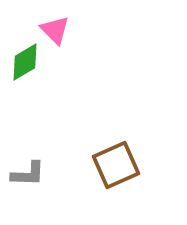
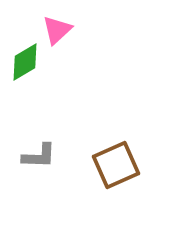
pink triangle: moved 2 px right; rotated 32 degrees clockwise
gray L-shape: moved 11 px right, 18 px up
